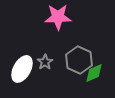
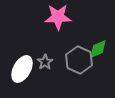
green diamond: moved 4 px right, 24 px up
